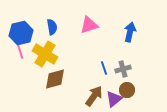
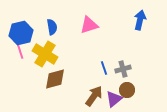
blue arrow: moved 10 px right, 12 px up
